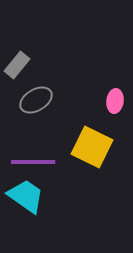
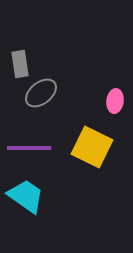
gray rectangle: moved 3 px right, 1 px up; rotated 48 degrees counterclockwise
gray ellipse: moved 5 px right, 7 px up; rotated 8 degrees counterclockwise
purple line: moved 4 px left, 14 px up
